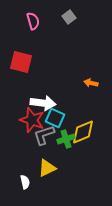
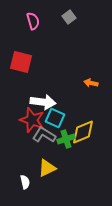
white arrow: moved 1 px up
gray L-shape: rotated 50 degrees clockwise
